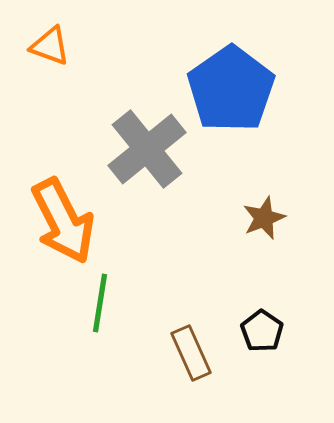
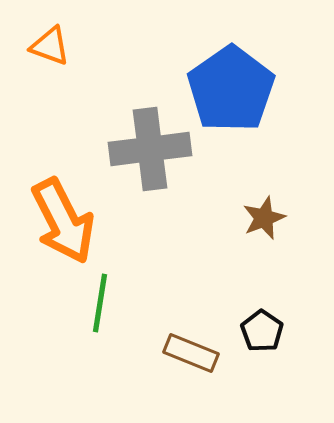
gray cross: moved 3 px right; rotated 32 degrees clockwise
brown rectangle: rotated 44 degrees counterclockwise
